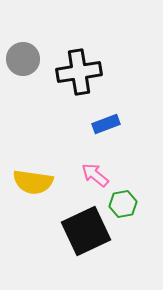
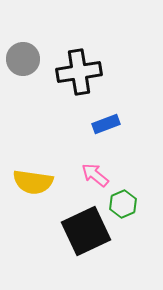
green hexagon: rotated 12 degrees counterclockwise
